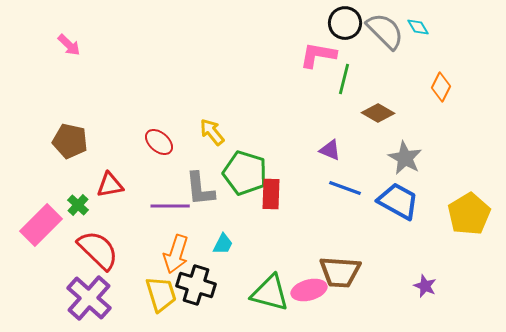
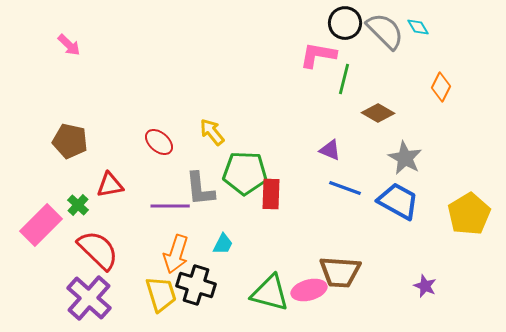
green pentagon: rotated 15 degrees counterclockwise
